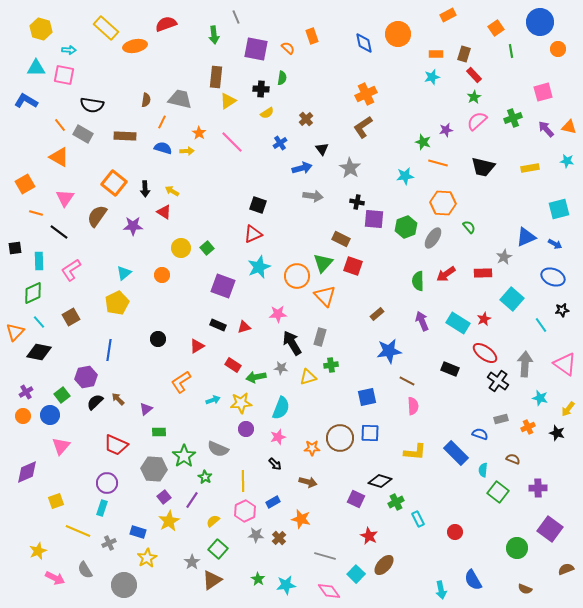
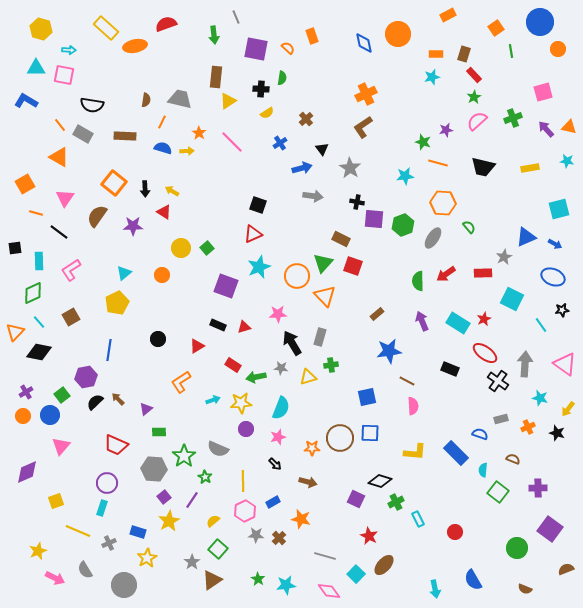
green hexagon at (406, 227): moved 3 px left, 2 px up
purple square at (223, 286): moved 3 px right
cyan square at (512, 299): rotated 15 degrees counterclockwise
cyan arrow at (441, 590): moved 6 px left, 1 px up
